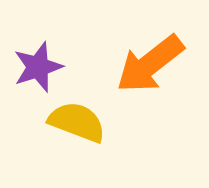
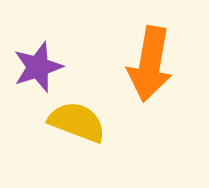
orange arrow: rotated 42 degrees counterclockwise
